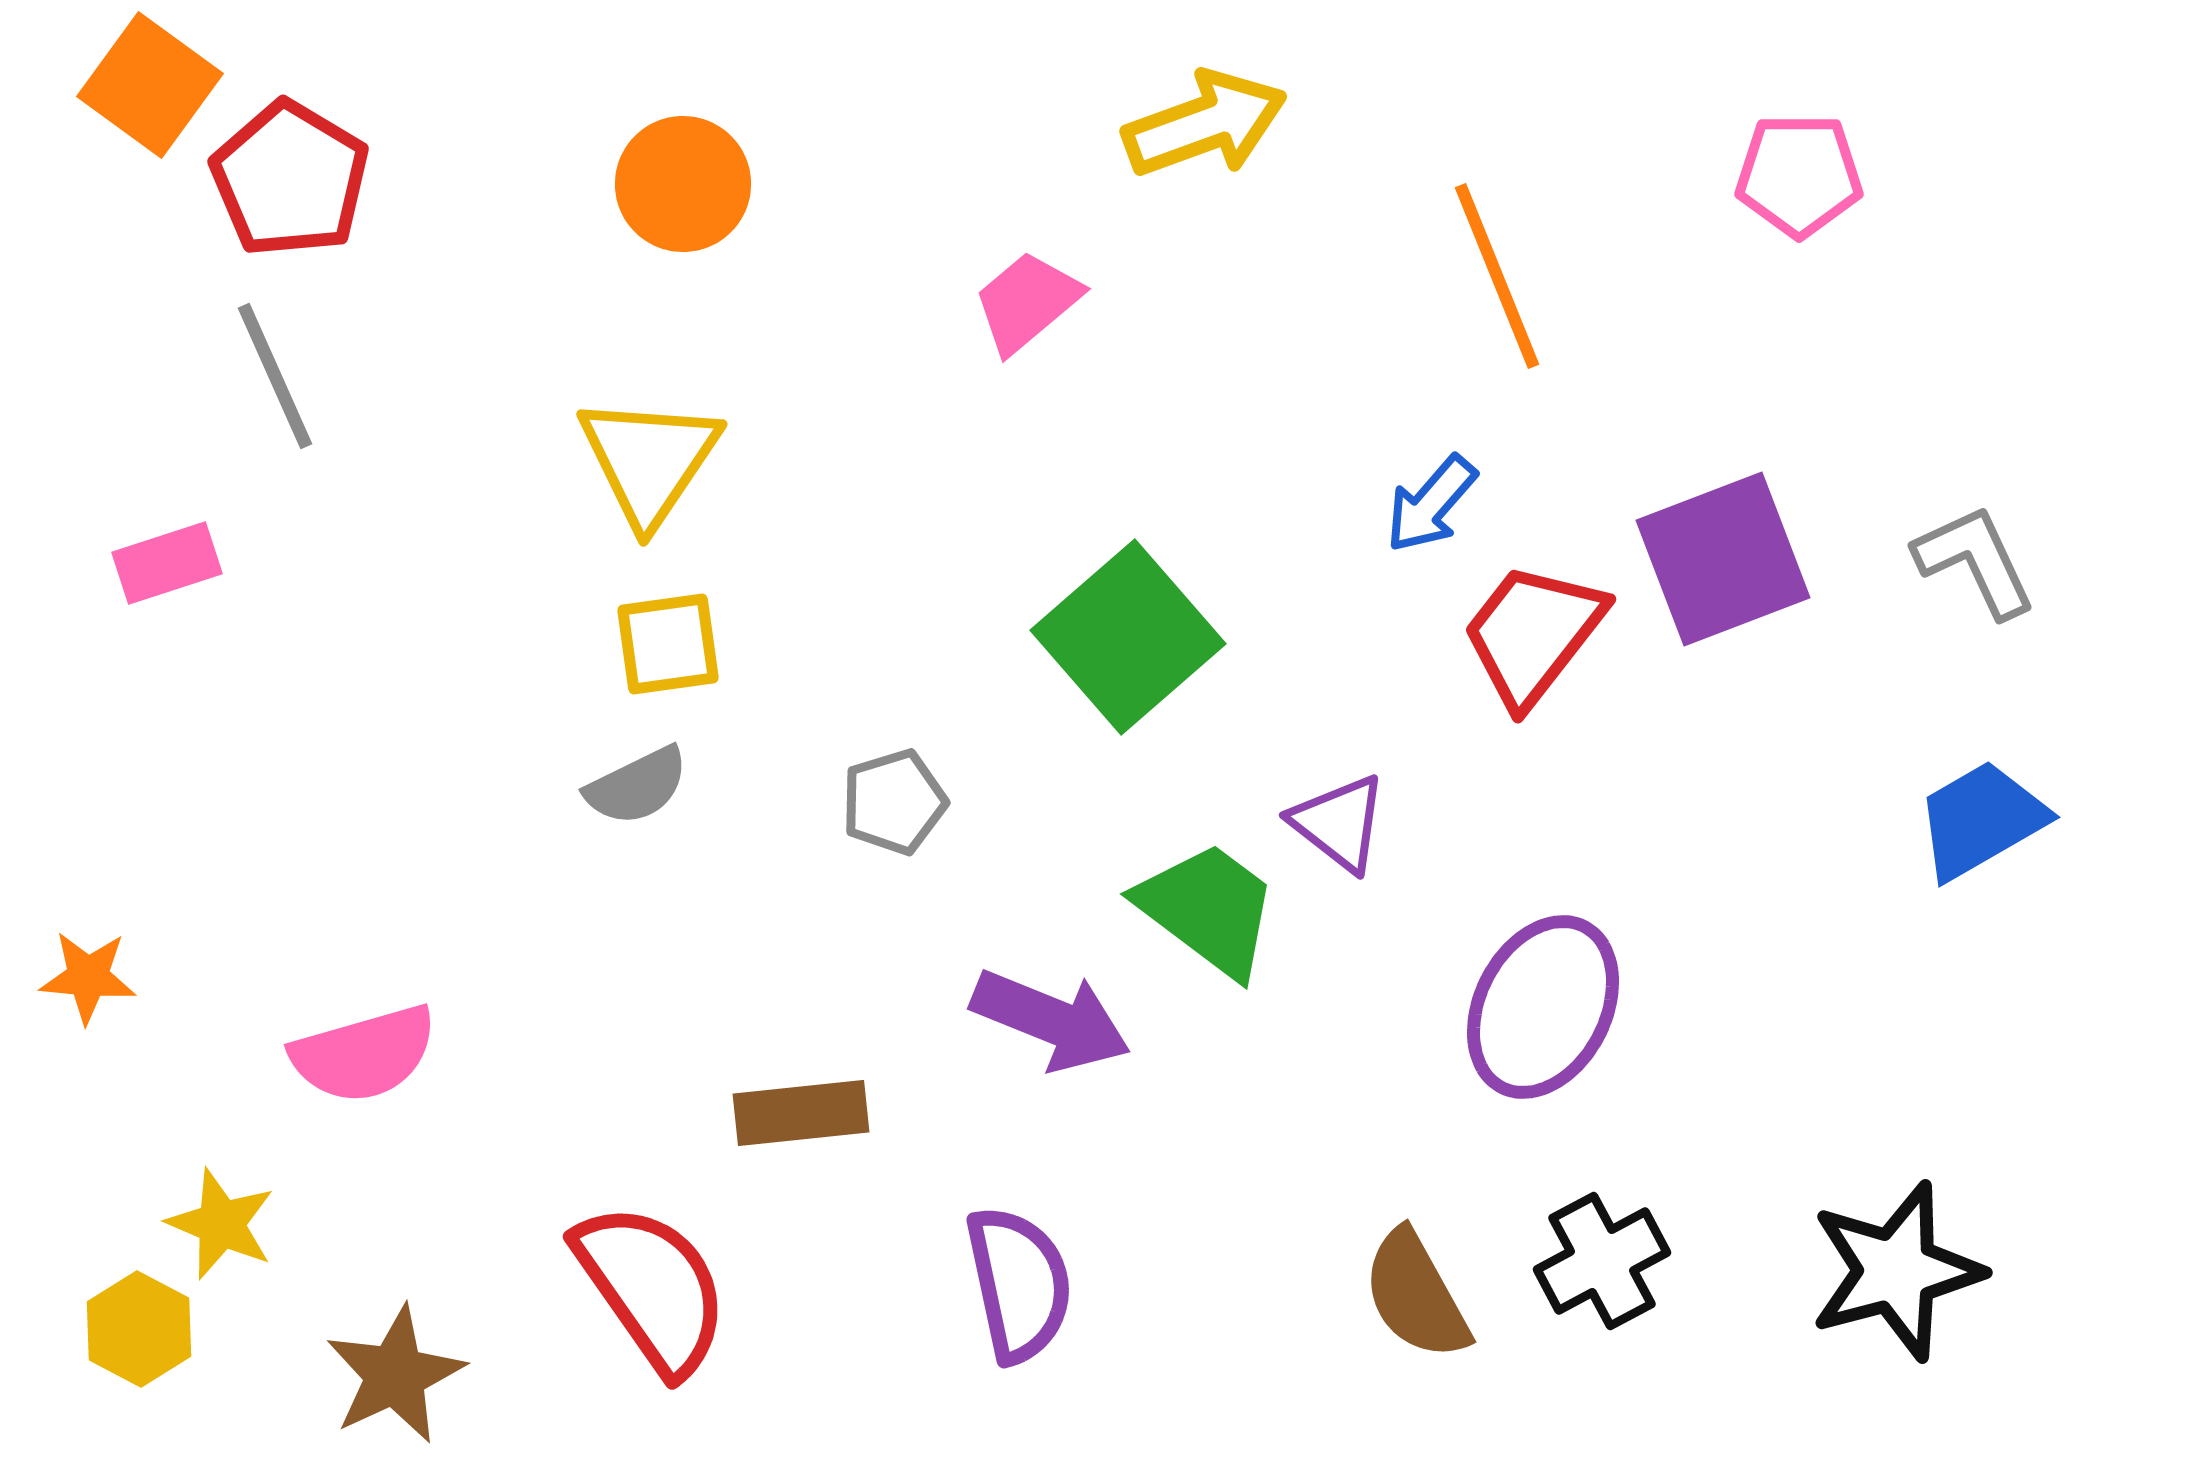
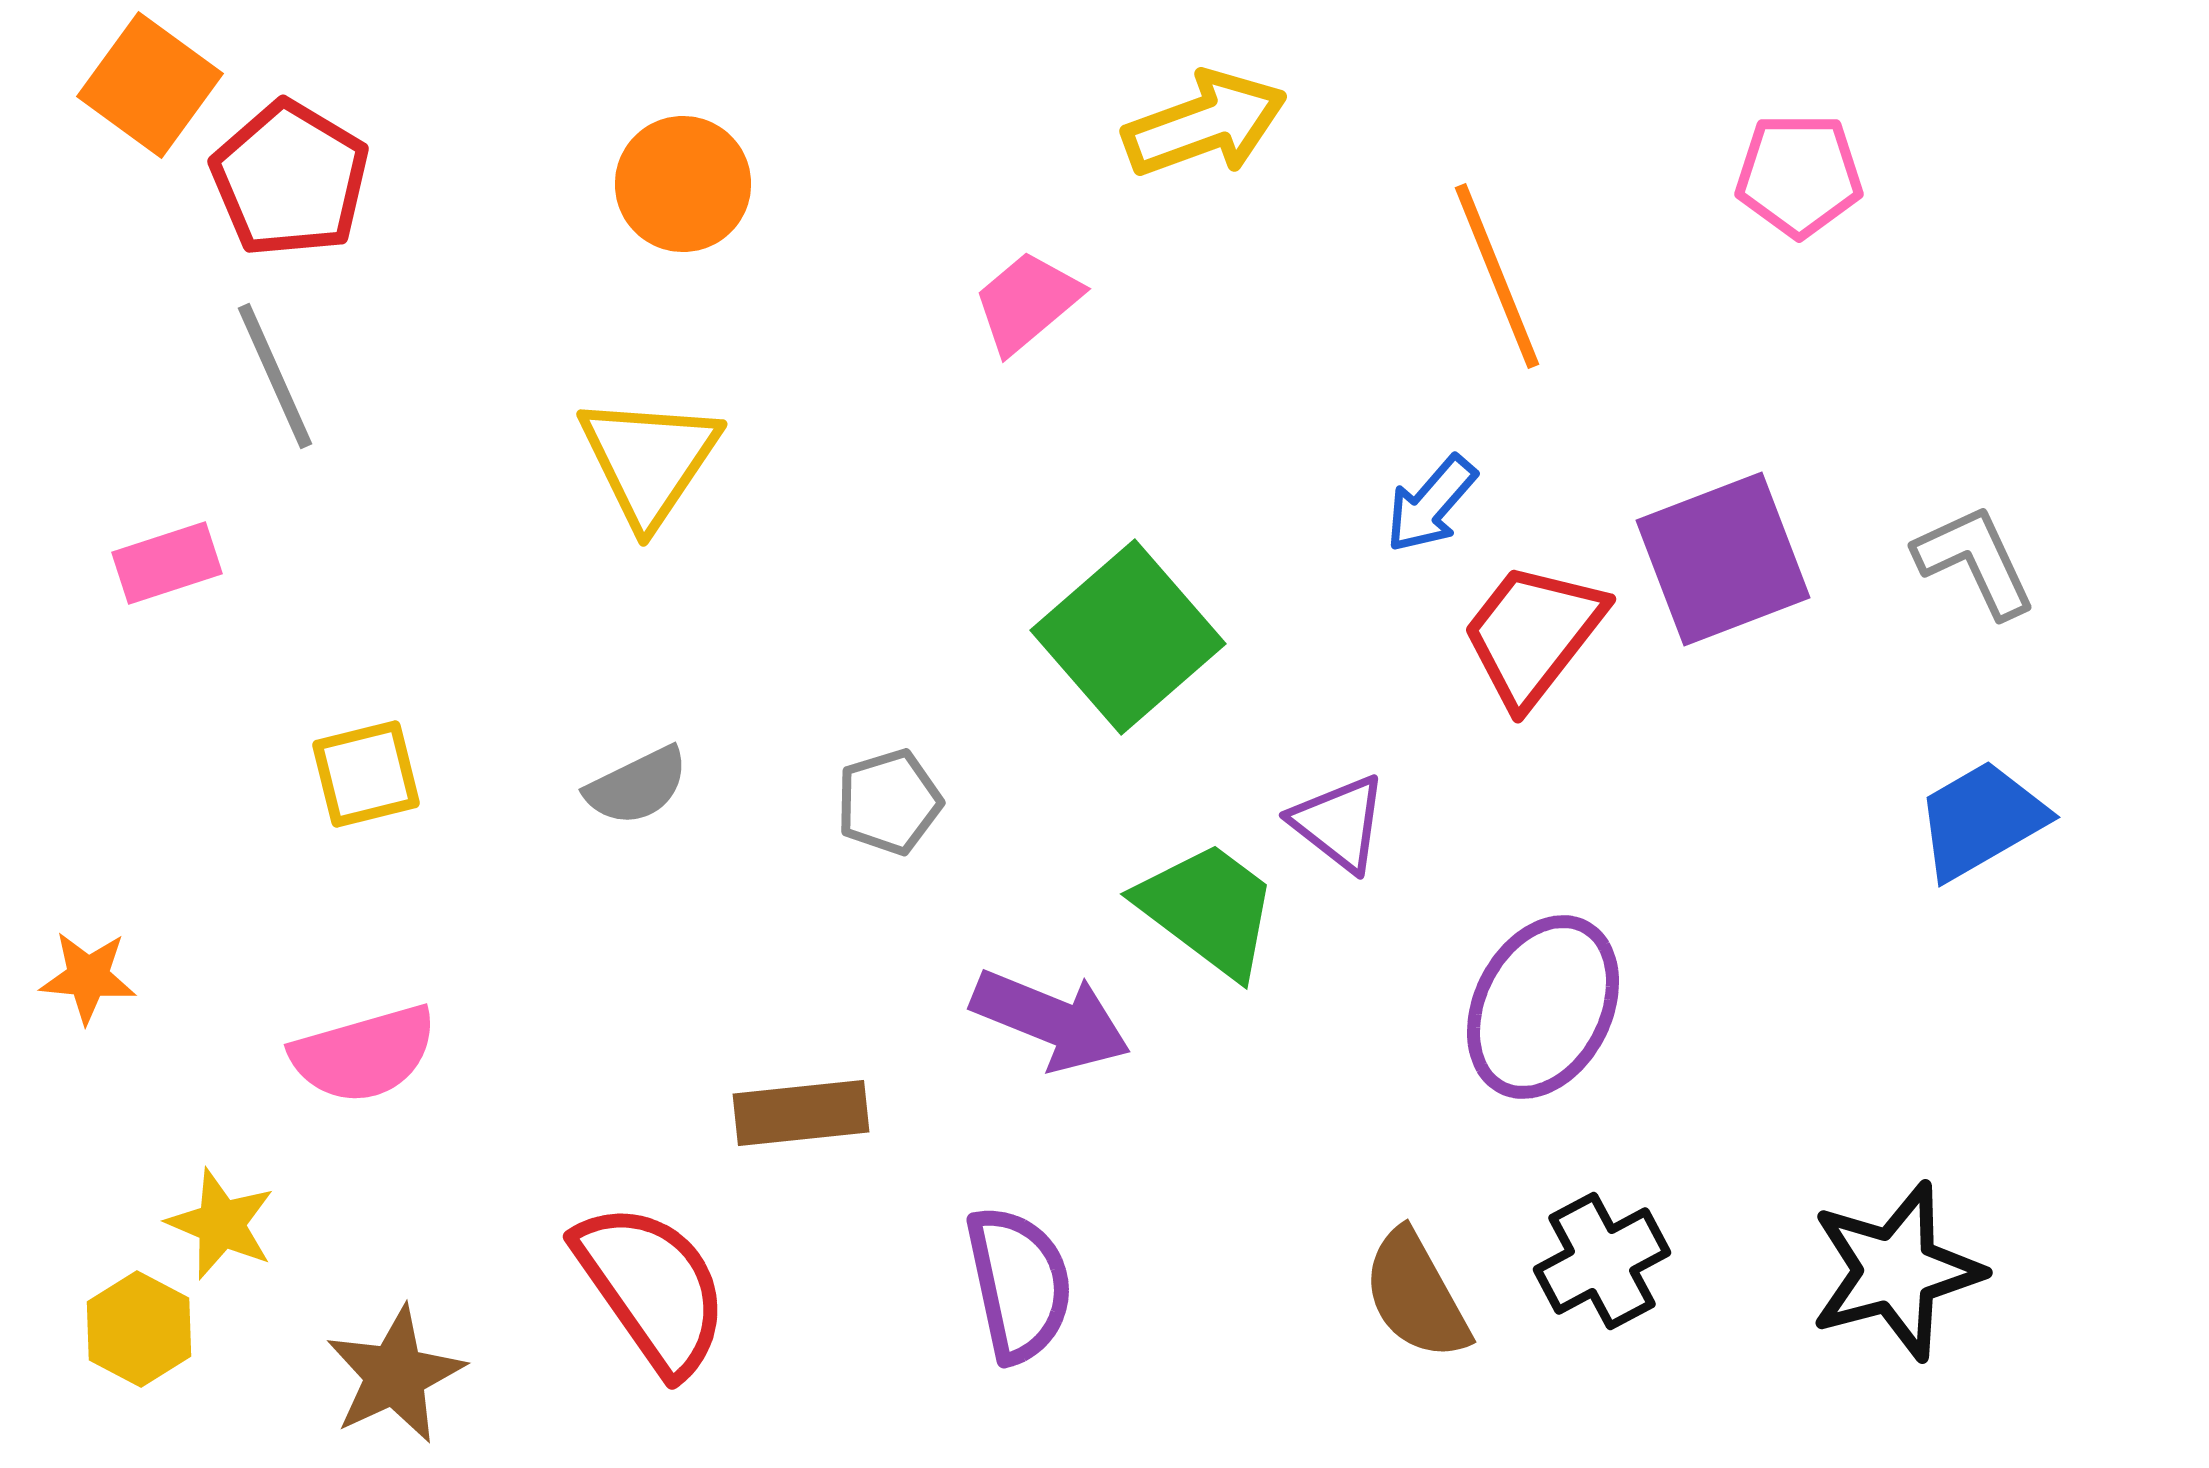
yellow square: moved 302 px left, 130 px down; rotated 6 degrees counterclockwise
gray pentagon: moved 5 px left
